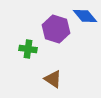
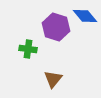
purple hexagon: moved 2 px up
brown triangle: rotated 36 degrees clockwise
